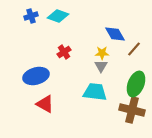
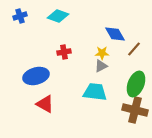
blue cross: moved 11 px left
red cross: rotated 24 degrees clockwise
gray triangle: rotated 32 degrees clockwise
brown cross: moved 3 px right
